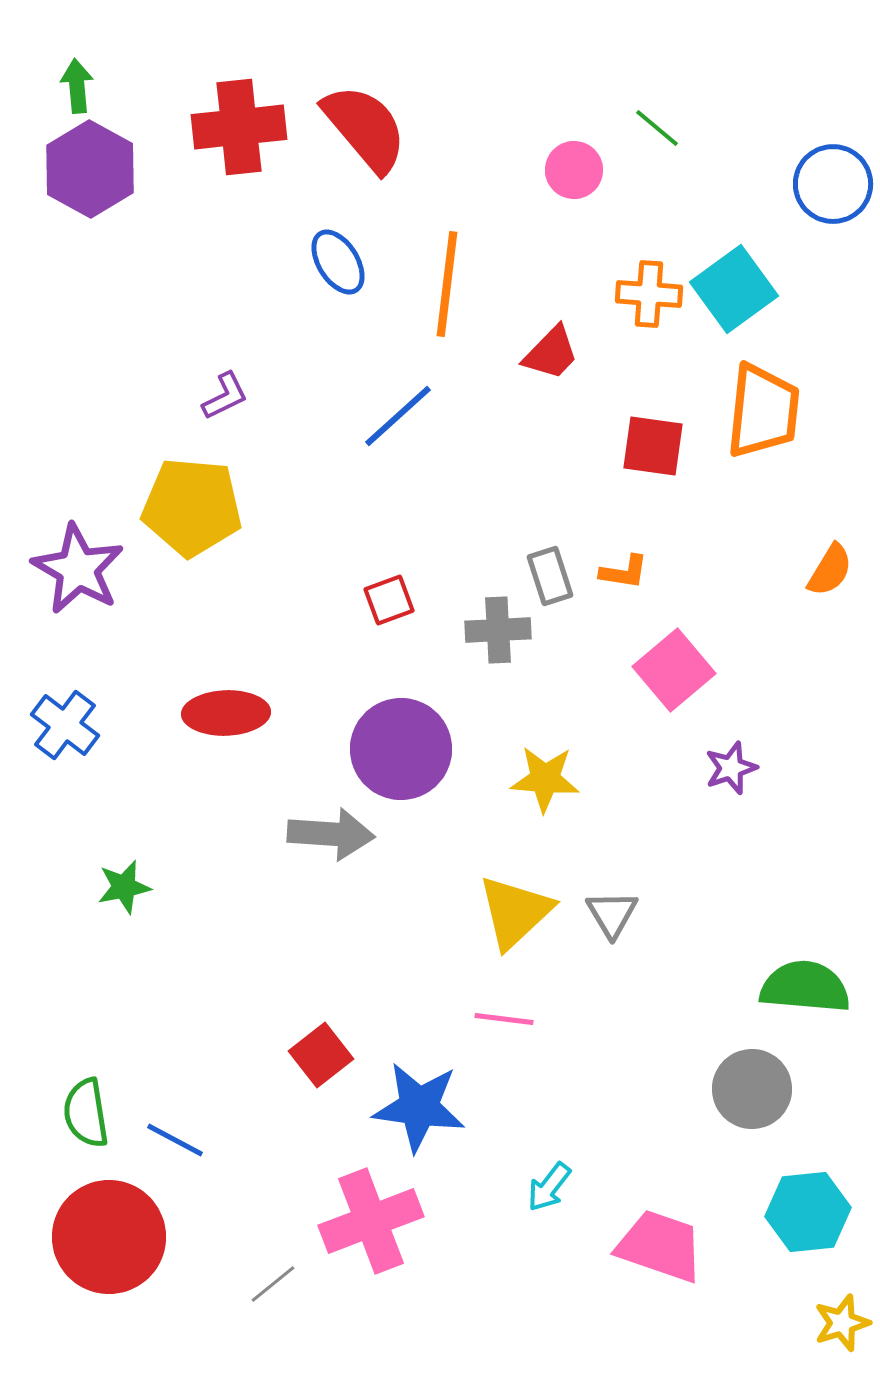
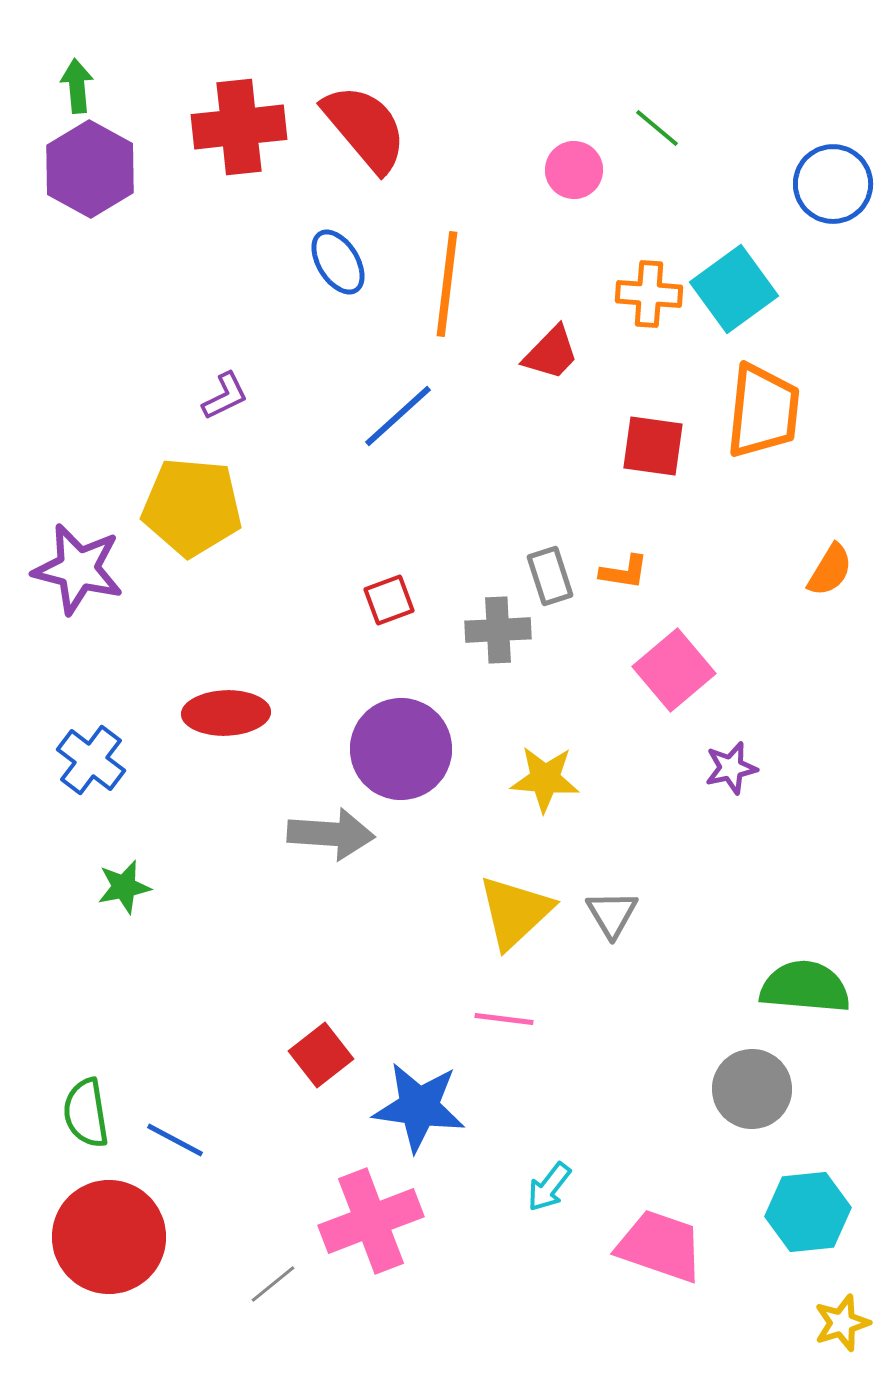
purple star at (78, 569): rotated 16 degrees counterclockwise
blue cross at (65, 725): moved 26 px right, 35 px down
purple star at (731, 768): rotated 6 degrees clockwise
